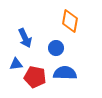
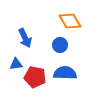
orange diamond: rotated 40 degrees counterclockwise
blue circle: moved 4 px right, 3 px up
